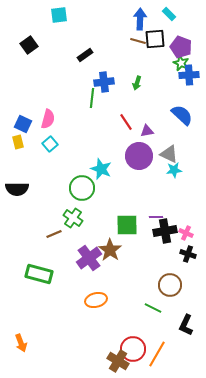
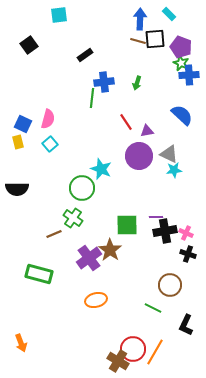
orange line at (157, 354): moved 2 px left, 2 px up
